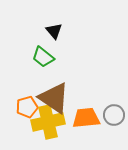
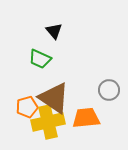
green trapezoid: moved 3 px left, 2 px down; rotated 15 degrees counterclockwise
gray circle: moved 5 px left, 25 px up
